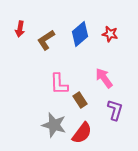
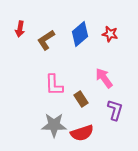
pink L-shape: moved 5 px left, 1 px down
brown rectangle: moved 1 px right, 1 px up
gray star: rotated 15 degrees counterclockwise
red semicircle: rotated 35 degrees clockwise
